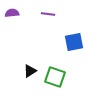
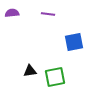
black triangle: rotated 24 degrees clockwise
green square: rotated 30 degrees counterclockwise
